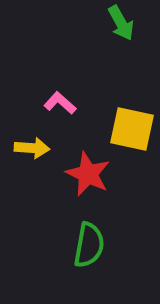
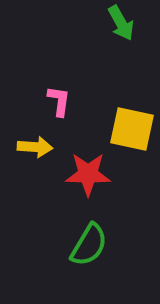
pink L-shape: moved 1 px left, 2 px up; rotated 56 degrees clockwise
yellow arrow: moved 3 px right, 1 px up
red star: rotated 24 degrees counterclockwise
green semicircle: rotated 21 degrees clockwise
